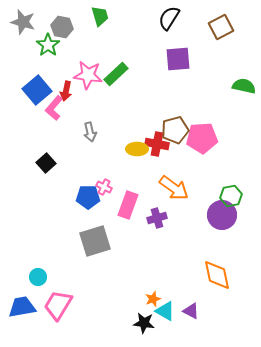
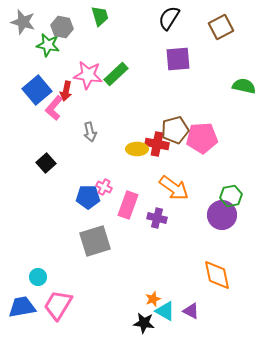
green star: rotated 25 degrees counterclockwise
purple cross: rotated 30 degrees clockwise
